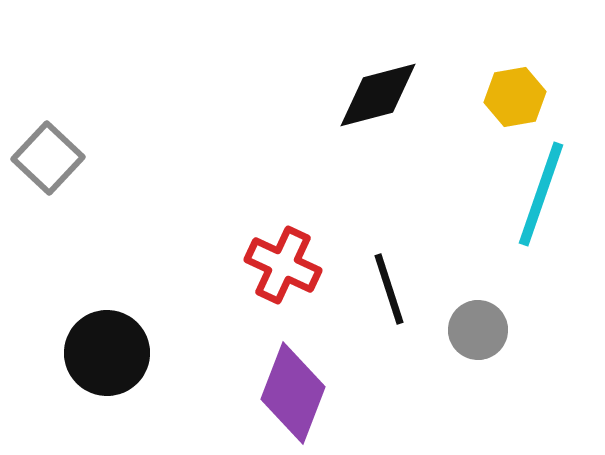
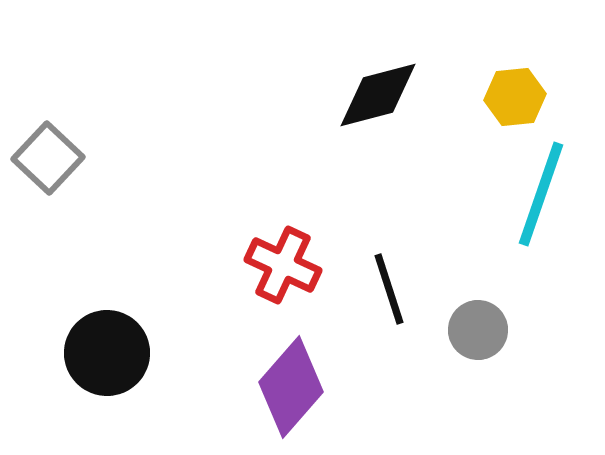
yellow hexagon: rotated 4 degrees clockwise
purple diamond: moved 2 px left, 6 px up; rotated 20 degrees clockwise
